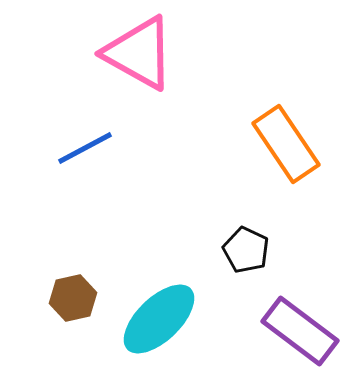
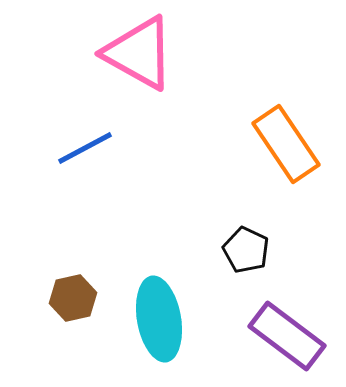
cyan ellipse: rotated 56 degrees counterclockwise
purple rectangle: moved 13 px left, 5 px down
